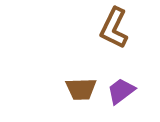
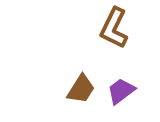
brown trapezoid: rotated 56 degrees counterclockwise
